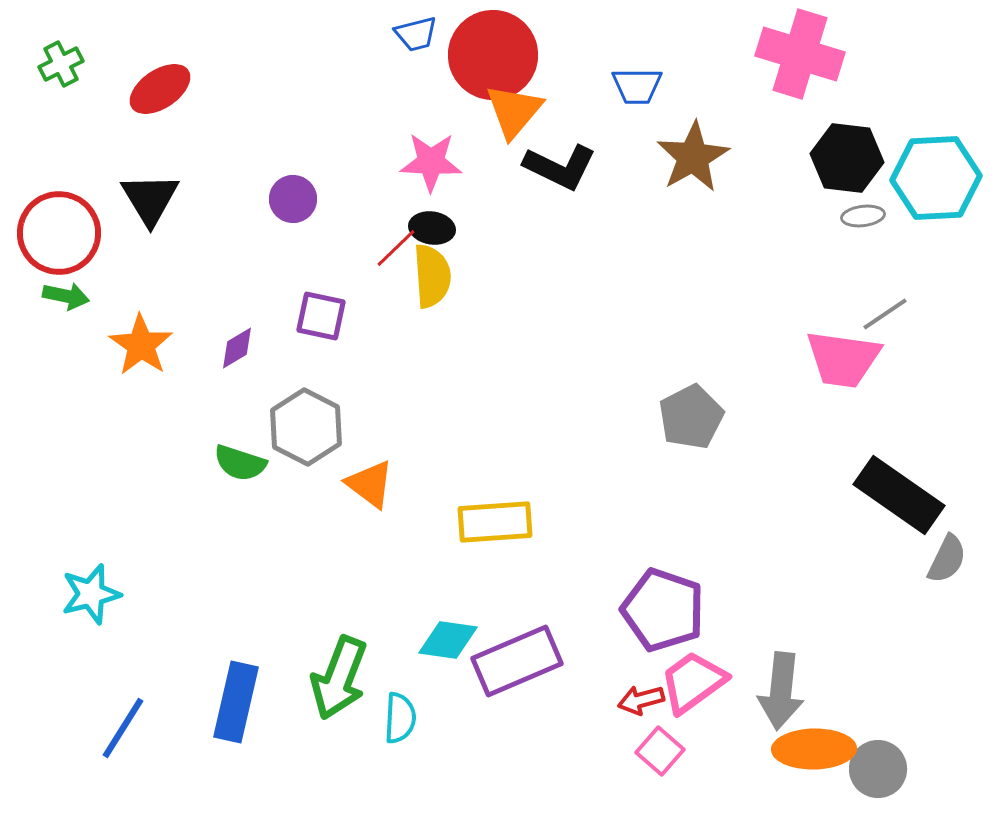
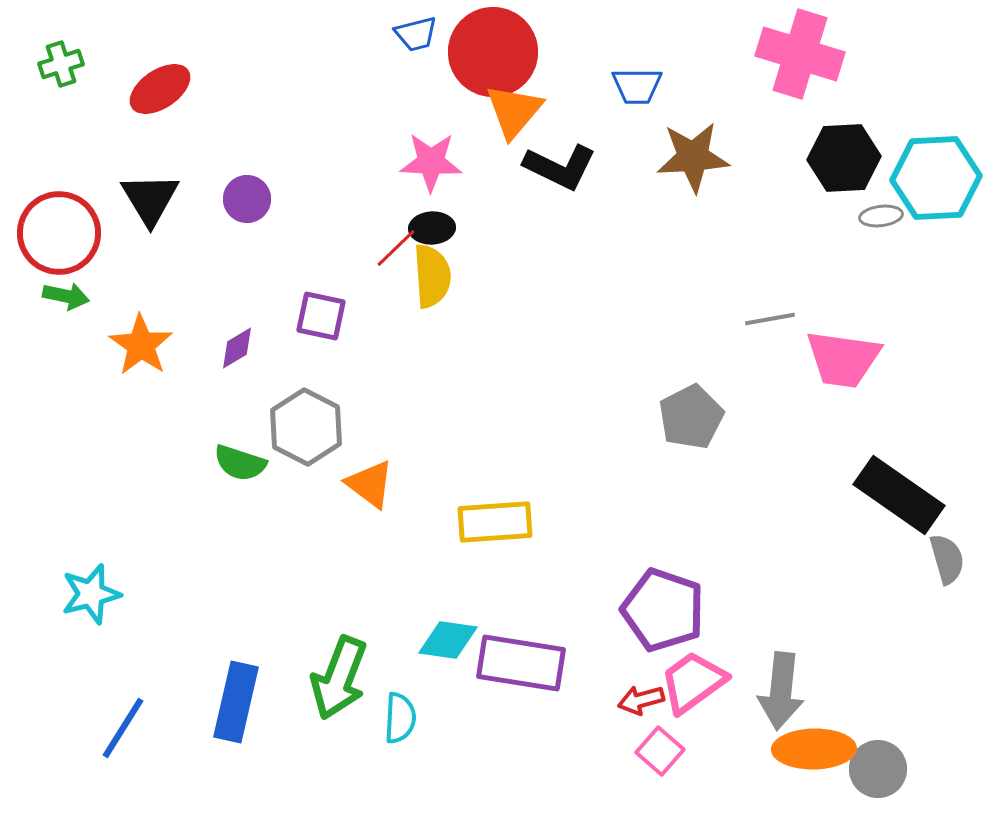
red circle at (493, 55): moved 3 px up
green cross at (61, 64): rotated 9 degrees clockwise
brown star at (693, 157): rotated 26 degrees clockwise
black hexagon at (847, 158): moved 3 px left; rotated 10 degrees counterclockwise
purple circle at (293, 199): moved 46 px left
gray ellipse at (863, 216): moved 18 px right
black ellipse at (432, 228): rotated 12 degrees counterclockwise
gray line at (885, 314): moved 115 px left, 5 px down; rotated 24 degrees clockwise
gray semicircle at (947, 559): rotated 42 degrees counterclockwise
purple rectangle at (517, 661): moved 4 px right, 2 px down; rotated 32 degrees clockwise
